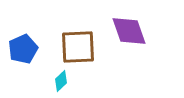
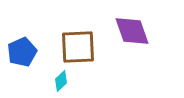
purple diamond: moved 3 px right
blue pentagon: moved 1 px left, 3 px down
